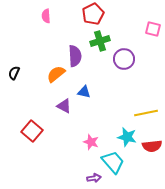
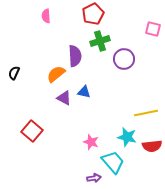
purple triangle: moved 8 px up
